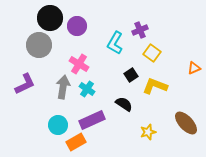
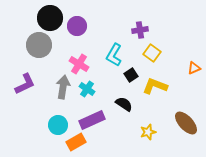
purple cross: rotated 14 degrees clockwise
cyan L-shape: moved 1 px left, 12 px down
